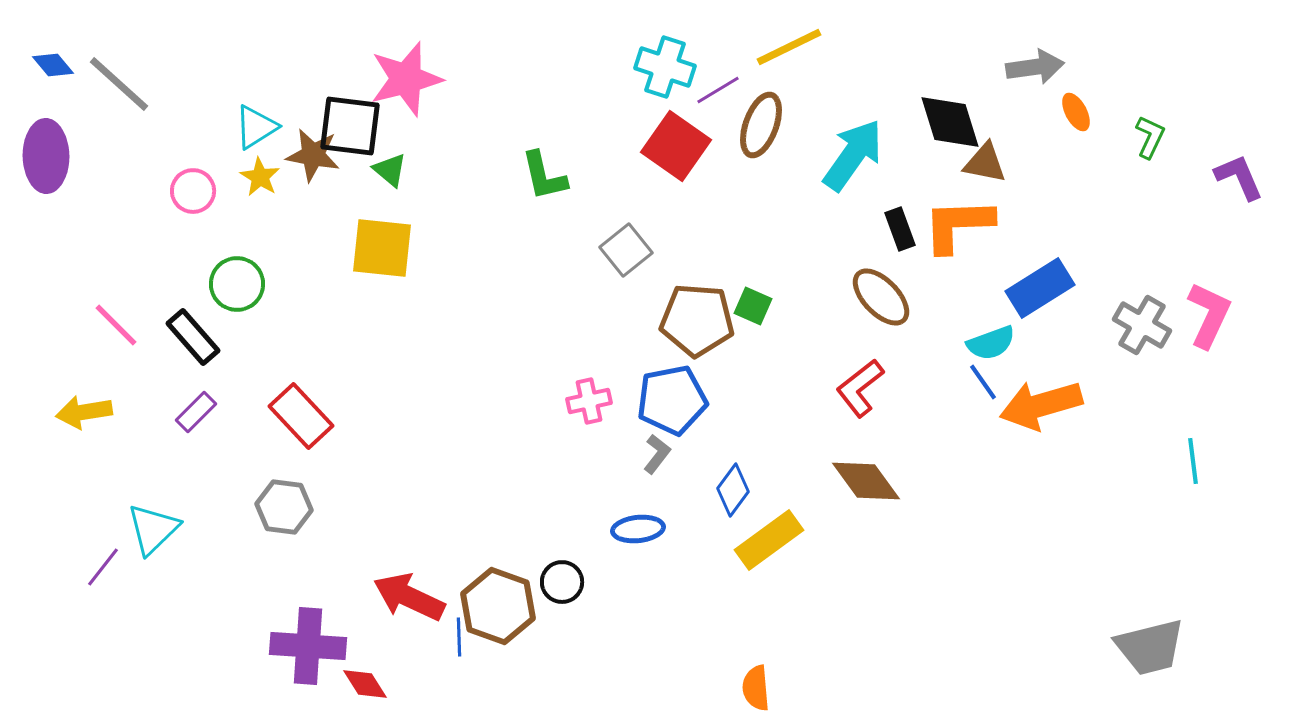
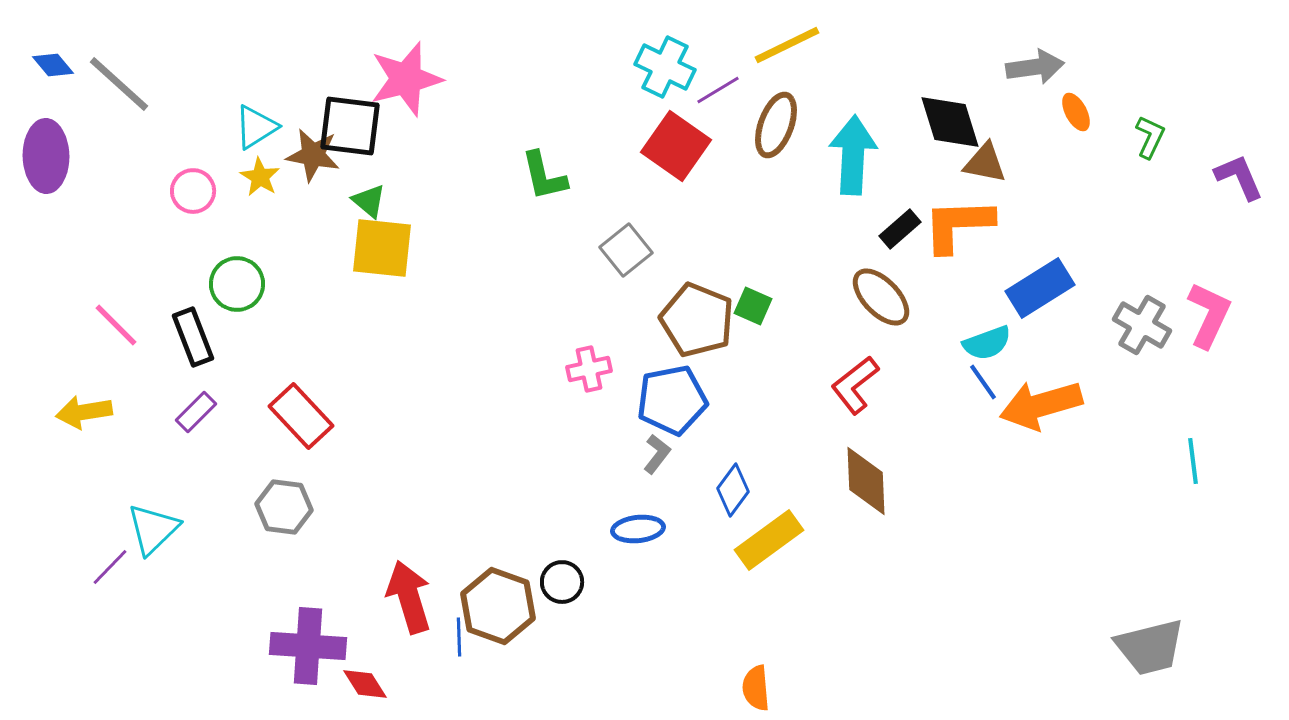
yellow line at (789, 47): moved 2 px left, 2 px up
cyan cross at (665, 67): rotated 8 degrees clockwise
brown ellipse at (761, 125): moved 15 px right
cyan arrow at (853, 155): rotated 32 degrees counterclockwise
green triangle at (390, 170): moved 21 px left, 31 px down
black rectangle at (900, 229): rotated 69 degrees clockwise
brown pentagon at (697, 320): rotated 18 degrees clockwise
black rectangle at (193, 337): rotated 20 degrees clockwise
cyan semicircle at (991, 343): moved 4 px left
red L-shape at (860, 388): moved 5 px left, 3 px up
pink cross at (589, 401): moved 32 px up
brown diamond at (866, 481): rotated 34 degrees clockwise
purple line at (103, 567): moved 7 px right; rotated 6 degrees clockwise
red arrow at (409, 597): rotated 48 degrees clockwise
